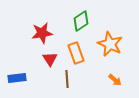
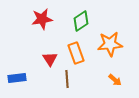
red star: moved 14 px up
orange star: rotated 30 degrees counterclockwise
